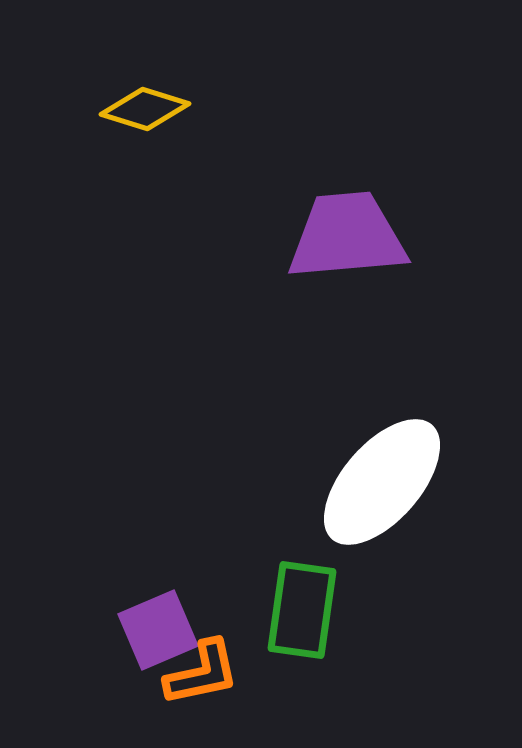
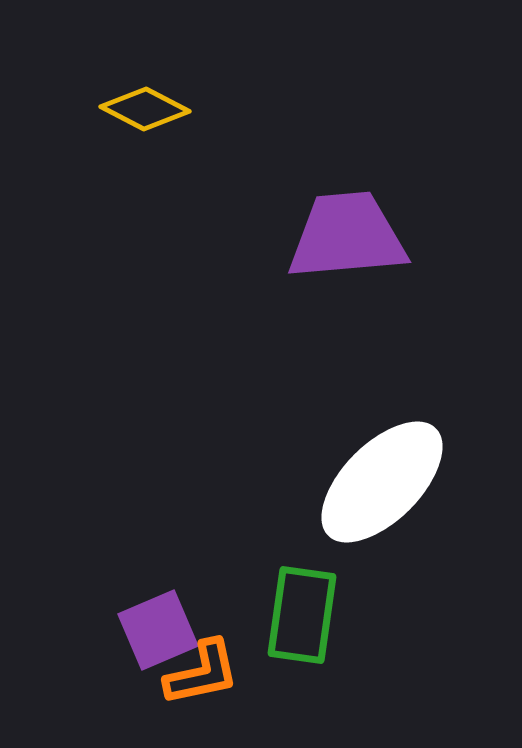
yellow diamond: rotated 10 degrees clockwise
white ellipse: rotated 4 degrees clockwise
green rectangle: moved 5 px down
